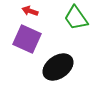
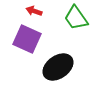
red arrow: moved 4 px right
